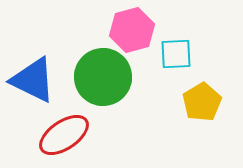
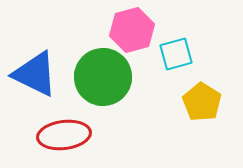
cyan square: rotated 12 degrees counterclockwise
blue triangle: moved 2 px right, 6 px up
yellow pentagon: rotated 9 degrees counterclockwise
red ellipse: rotated 27 degrees clockwise
